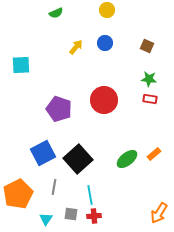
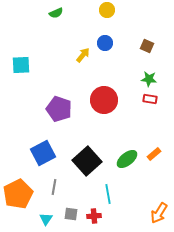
yellow arrow: moved 7 px right, 8 px down
black square: moved 9 px right, 2 px down
cyan line: moved 18 px right, 1 px up
